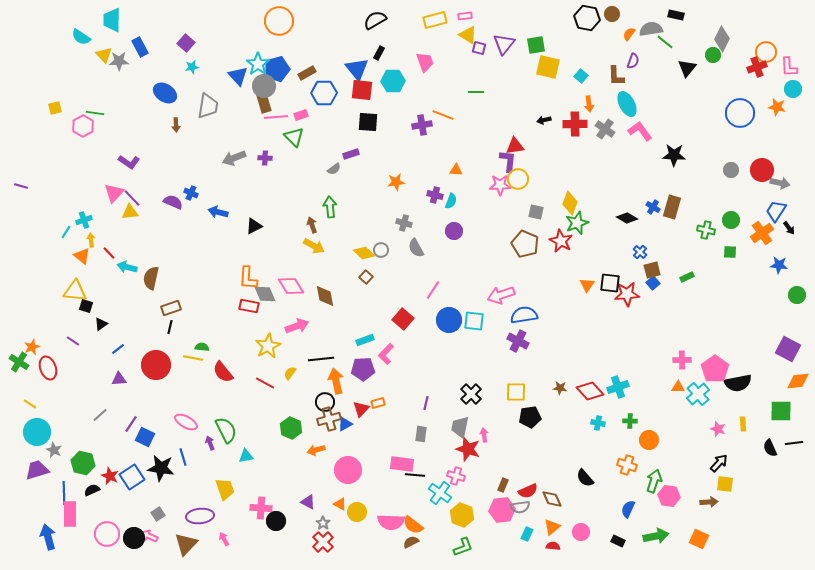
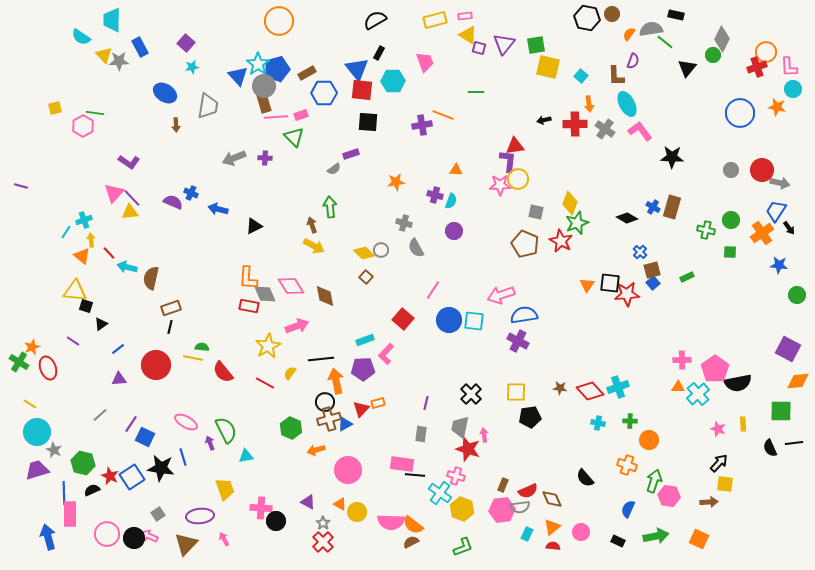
black star at (674, 155): moved 2 px left, 2 px down
blue arrow at (218, 212): moved 3 px up
yellow hexagon at (462, 515): moved 6 px up
